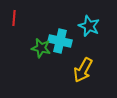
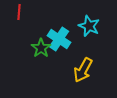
red line: moved 5 px right, 6 px up
cyan cross: moved 1 px left, 2 px up; rotated 20 degrees clockwise
green star: rotated 24 degrees clockwise
